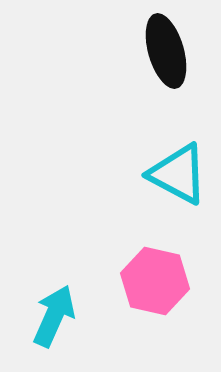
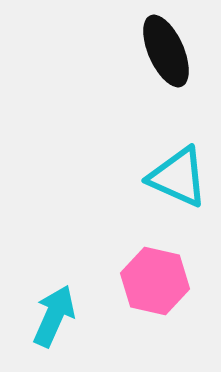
black ellipse: rotated 8 degrees counterclockwise
cyan triangle: moved 3 px down; rotated 4 degrees counterclockwise
